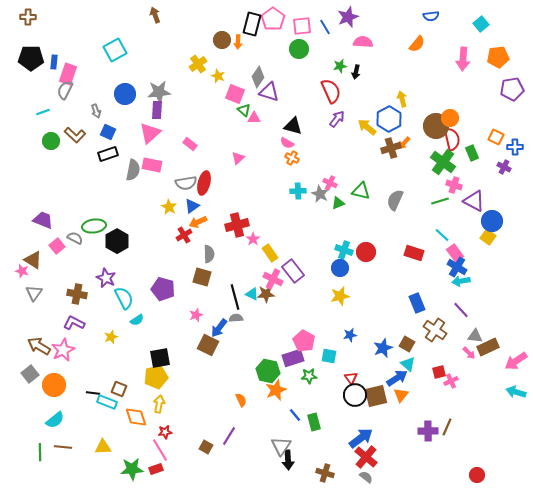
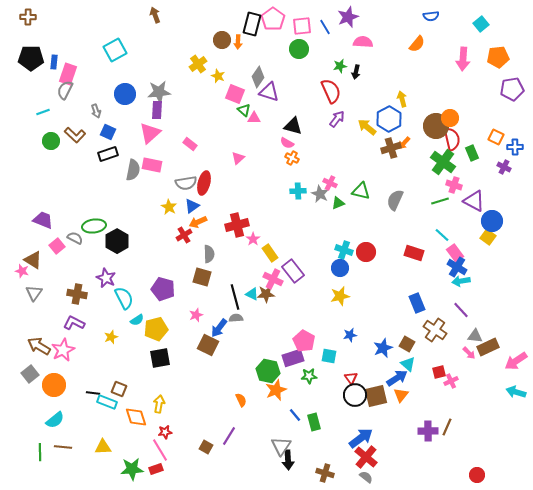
yellow pentagon at (156, 377): moved 48 px up
